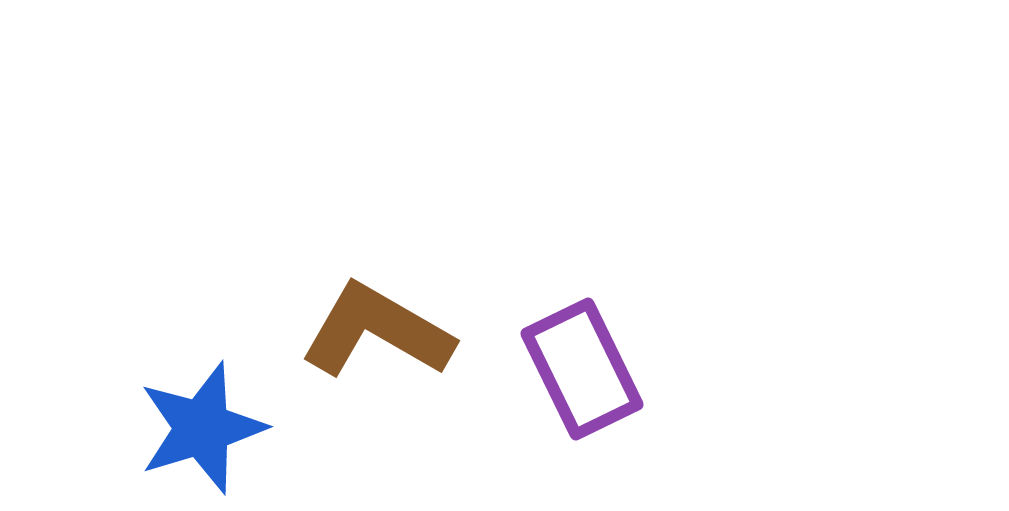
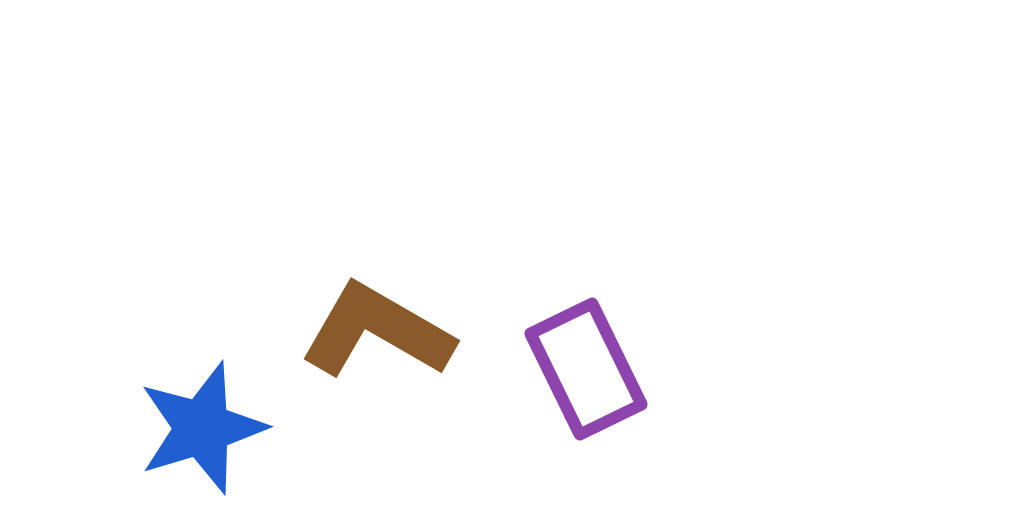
purple rectangle: moved 4 px right
